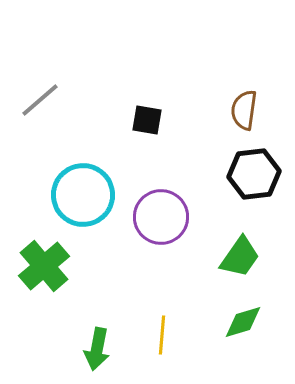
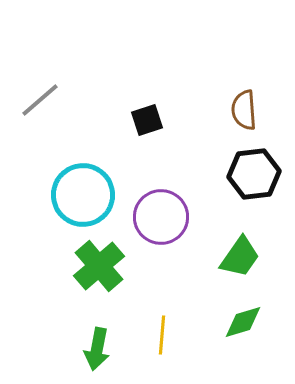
brown semicircle: rotated 12 degrees counterclockwise
black square: rotated 28 degrees counterclockwise
green cross: moved 55 px right
